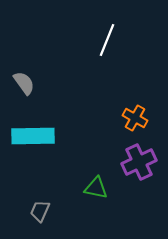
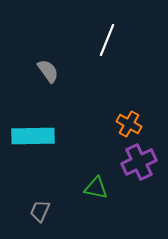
gray semicircle: moved 24 px right, 12 px up
orange cross: moved 6 px left, 6 px down
